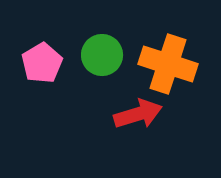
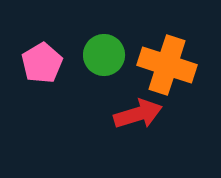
green circle: moved 2 px right
orange cross: moved 1 px left, 1 px down
